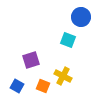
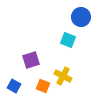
blue square: moved 3 px left
